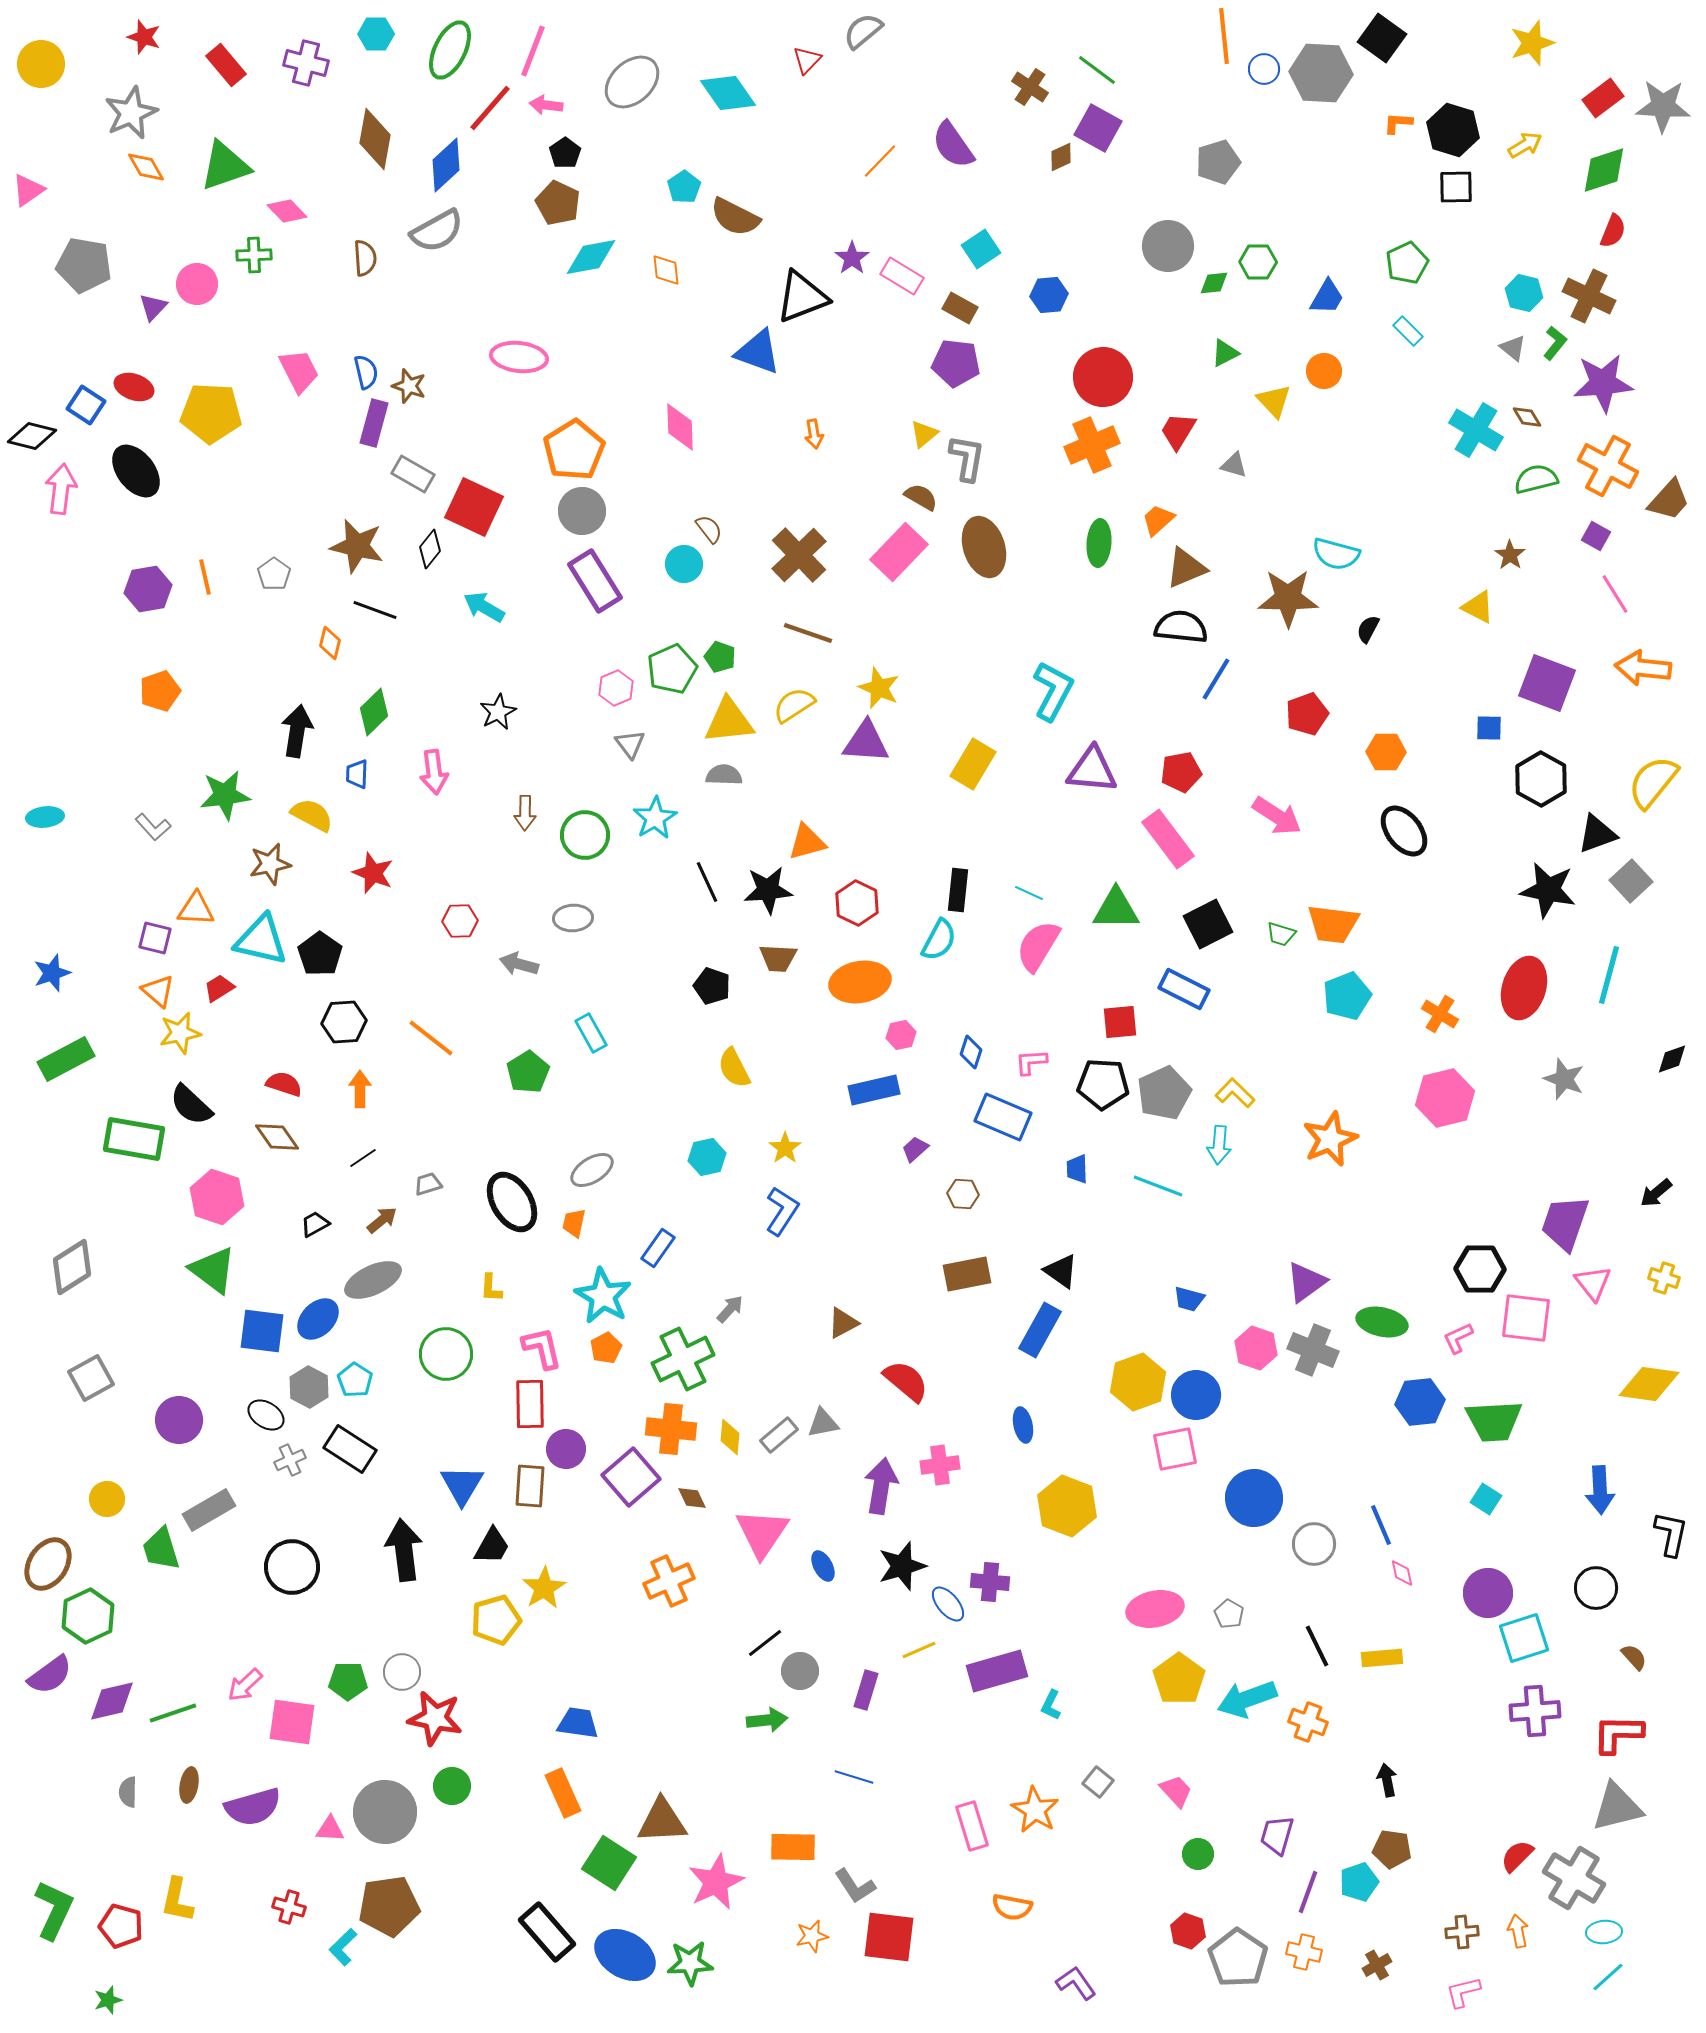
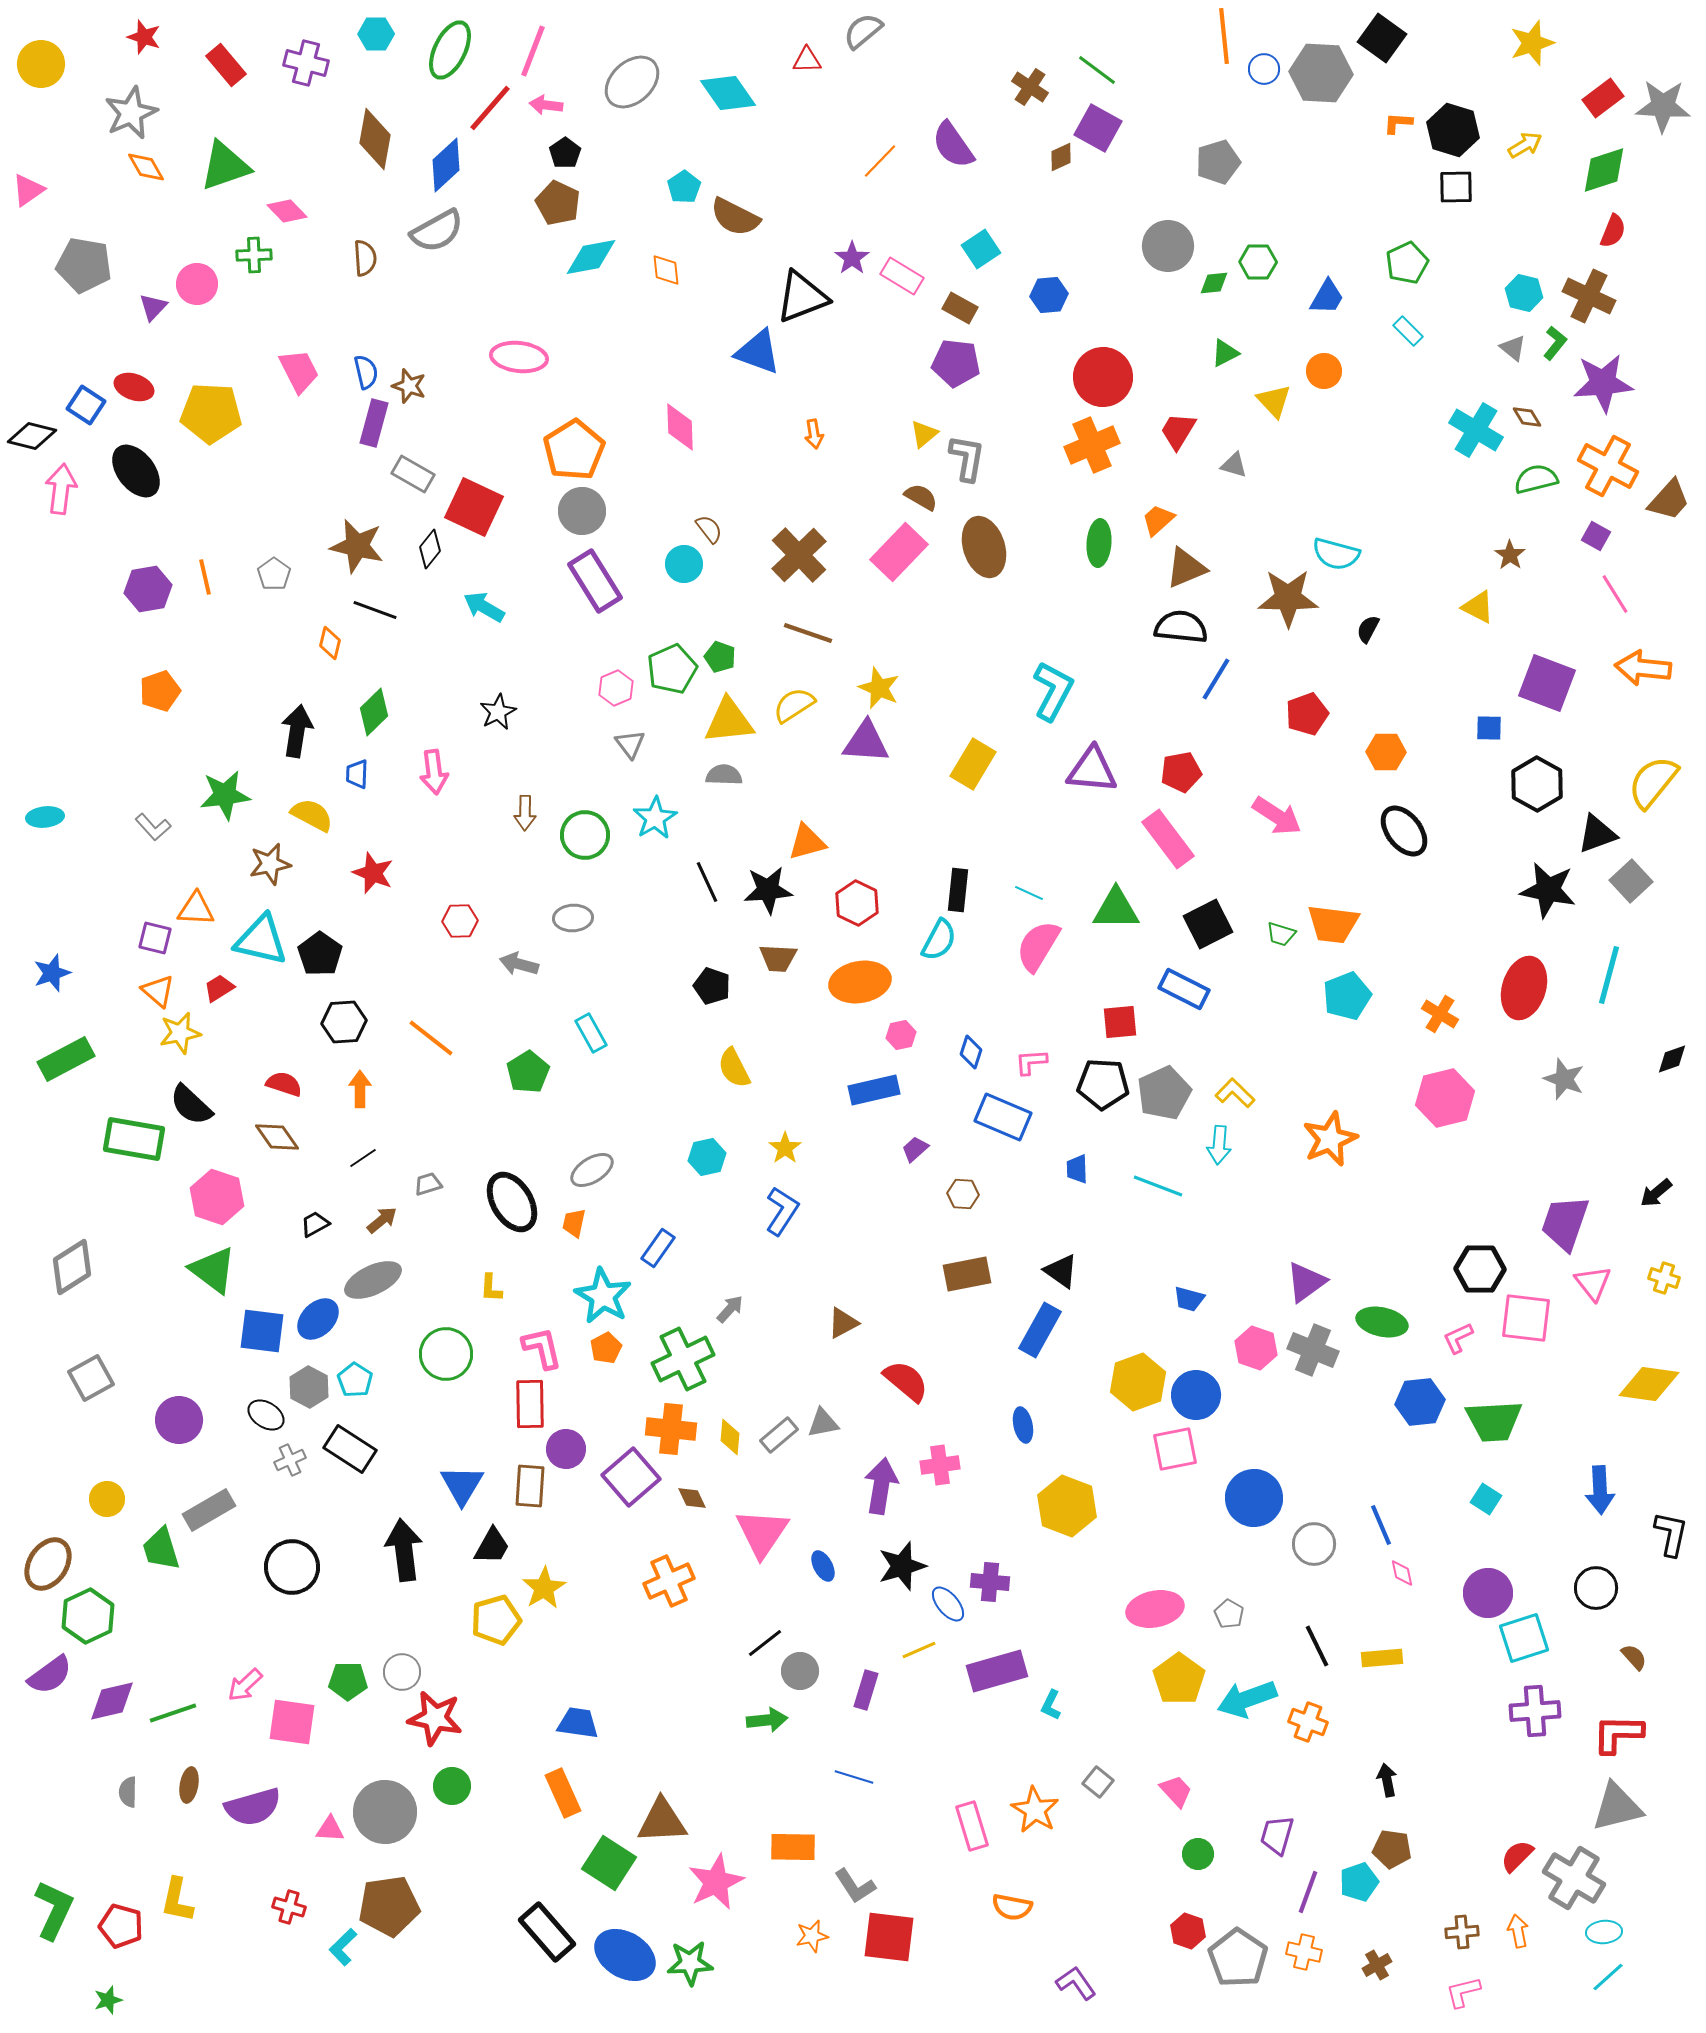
red triangle at (807, 60): rotated 44 degrees clockwise
black hexagon at (1541, 779): moved 4 px left, 5 px down
